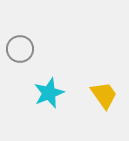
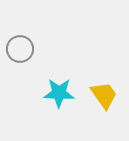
cyan star: moved 10 px right; rotated 24 degrees clockwise
